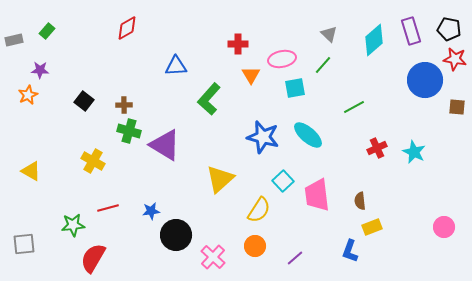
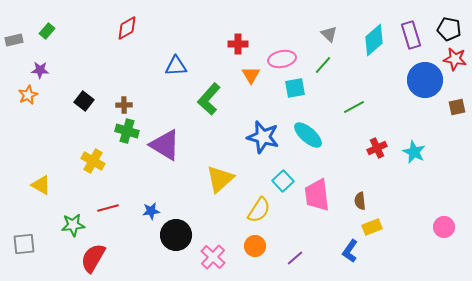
purple rectangle at (411, 31): moved 4 px down
brown square at (457, 107): rotated 18 degrees counterclockwise
green cross at (129, 131): moved 2 px left
yellow triangle at (31, 171): moved 10 px right, 14 px down
blue L-shape at (350, 251): rotated 15 degrees clockwise
